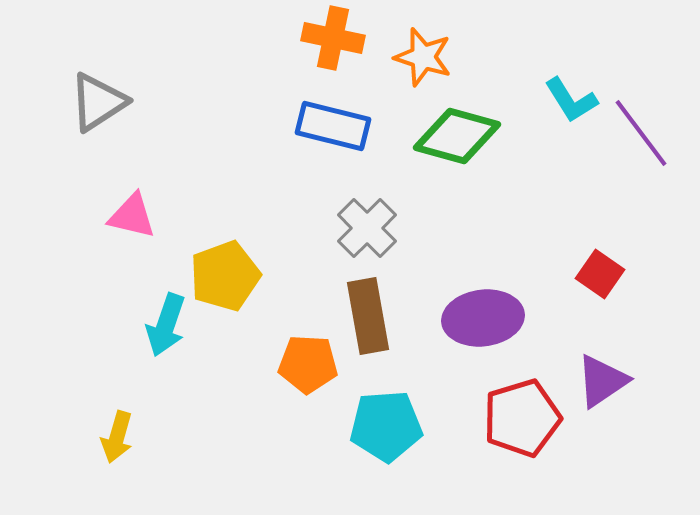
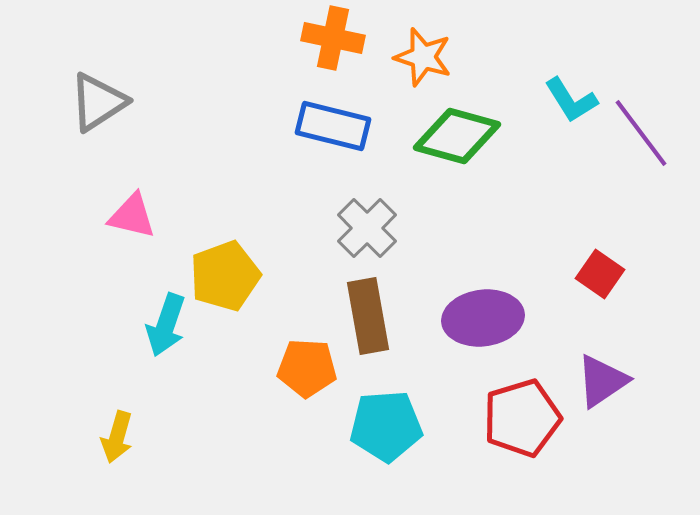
orange pentagon: moved 1 px left, 4 px down
